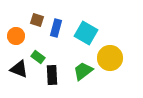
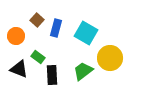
brown square: rotated 24 degrees clockwise
